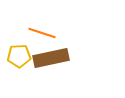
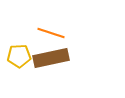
orange line: moved 9 px right
